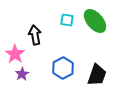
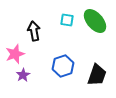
black arrow: moved 1 px left, 4 px up
pink star: rotated 18 degrees clockwise
blue hexagon: moved 2 px up; rotated 10 degrees clockwise
purple star: moved 1 px right, 1 px down
